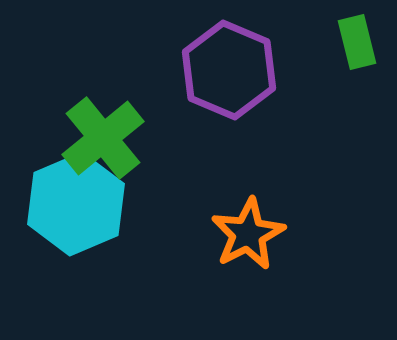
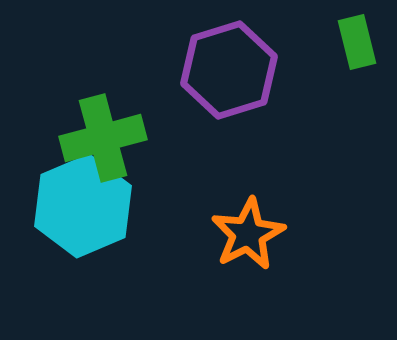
purple hexagon: rotated 20 degrees clockwise
green cross: rotated 24 degrees clockwise
cyan hexagon: moved 7 px right, 2 px down
